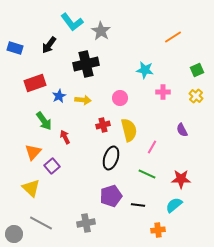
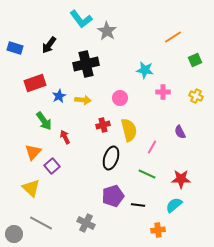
cyan L-shape: moved 9 px right, 3 px up
gray star: moved 6 px right
green square: moved 2 px left, 10 px up
yellow cross: rotated 16 degrees counterclockwise
purple semicircle: moved 2 px left, 2 px down
purple pentagon: moved 2 px right
gray cross: rotated 36 degrees clockwise
